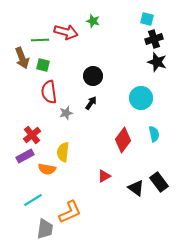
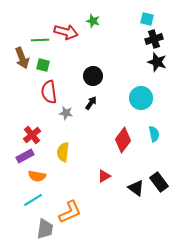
gray star: rotated 24 degrees clockwise
orange semicircle: moved 10 px left, 7 px down
